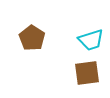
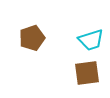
brown pentagon: rotated 20 degrees clockwise
